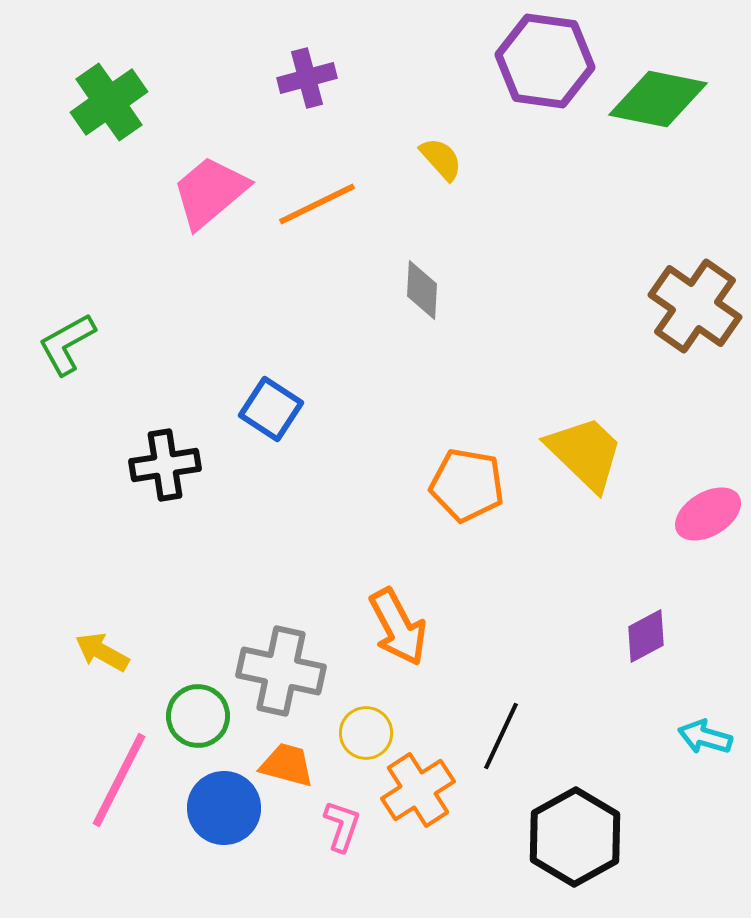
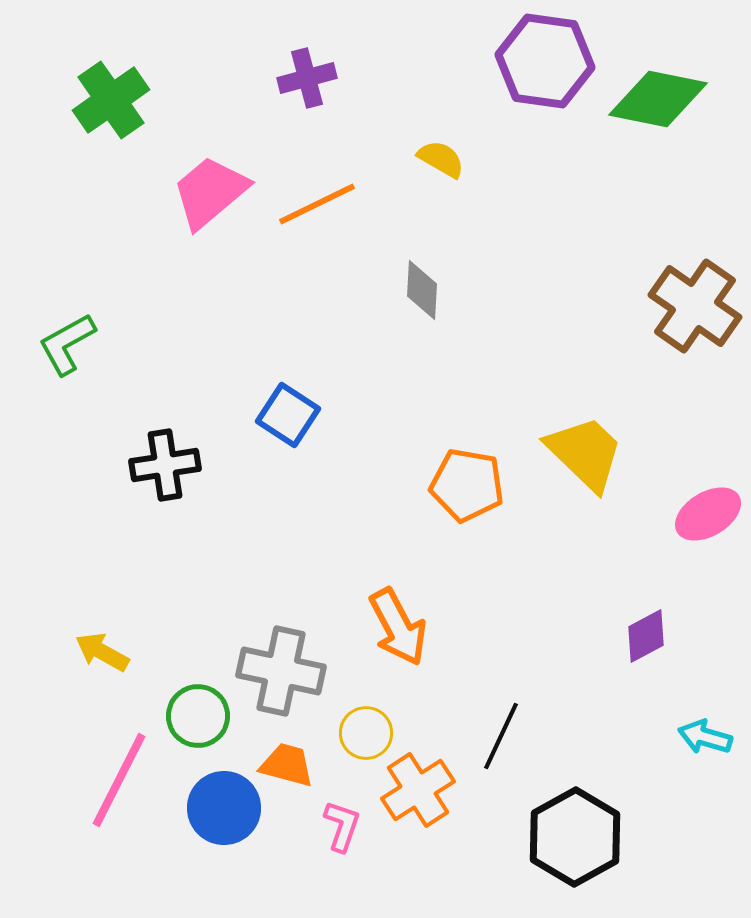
green cross: moved 2 px right, 2 px up
yellow semicircle: rotated 18 degrees counterclockwise
blue square: moved 17 px right, 6 px down
